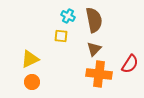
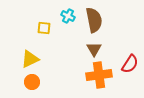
yellow square: moved 17 px left, 8 px up
brown triangle: rotated 14 degrees counterclockwise
orange cross: moved 1 px down; rotated 15 degrees counterclockwise
